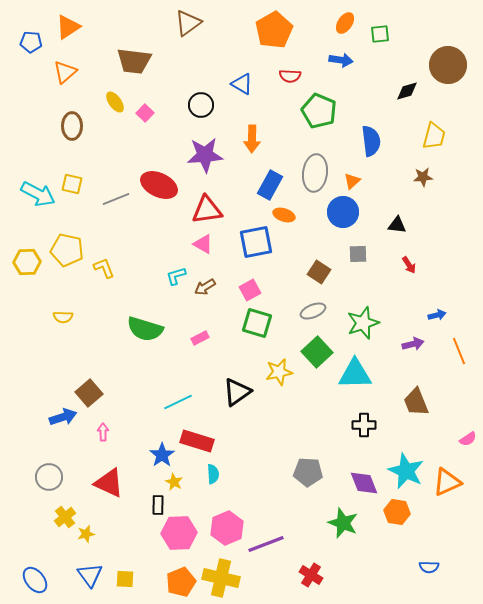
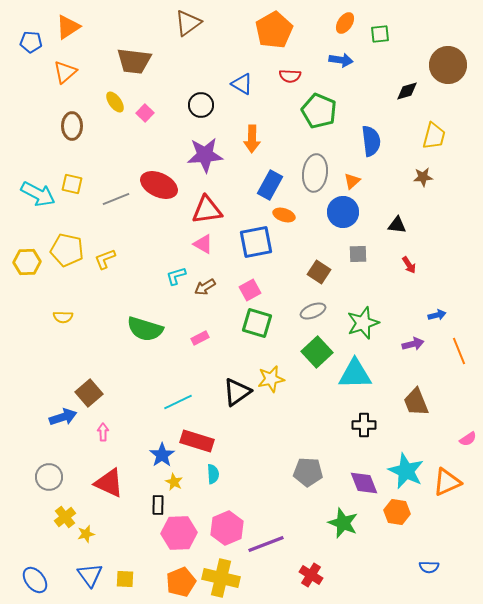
yellow L-shape at (104, 268): moved 1 px right, 9 px up; rotated 90 degrees counterclockwise
yellow star at (279, 372): moved 8 px left, 7 px down
